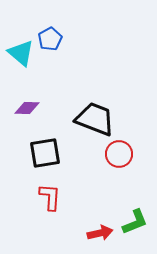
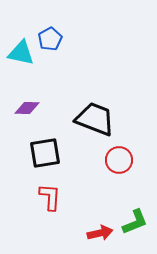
cyan triangle: rotated 28 degrees counterclockwise
red circle: moved 6 px down
